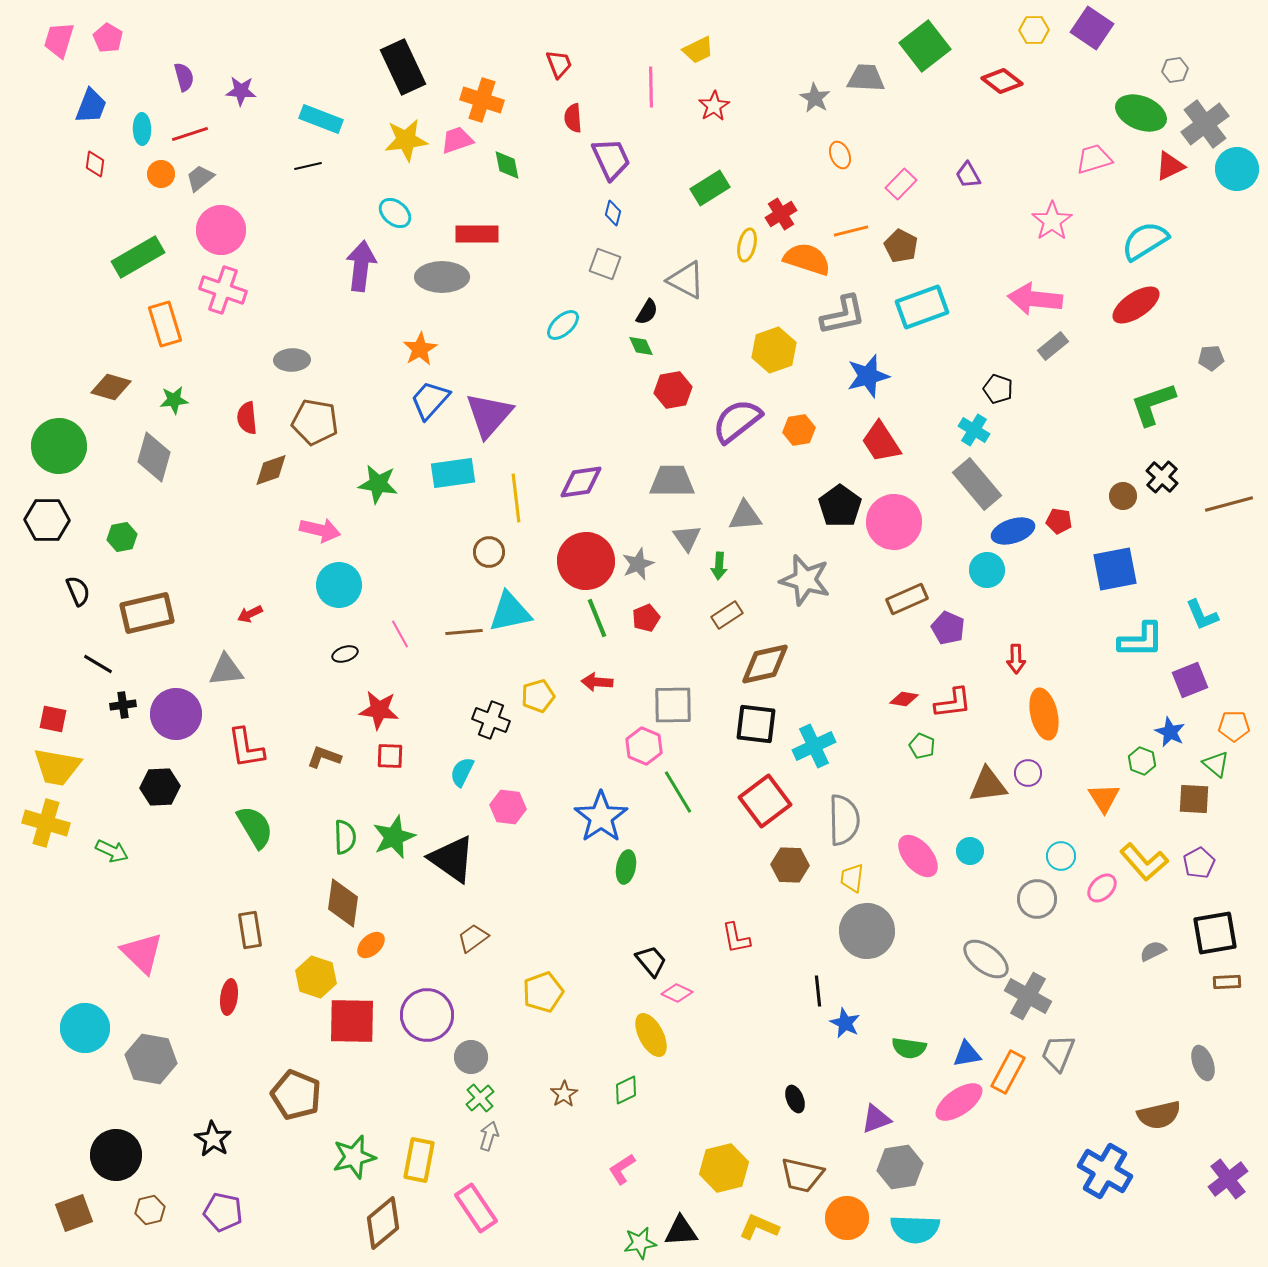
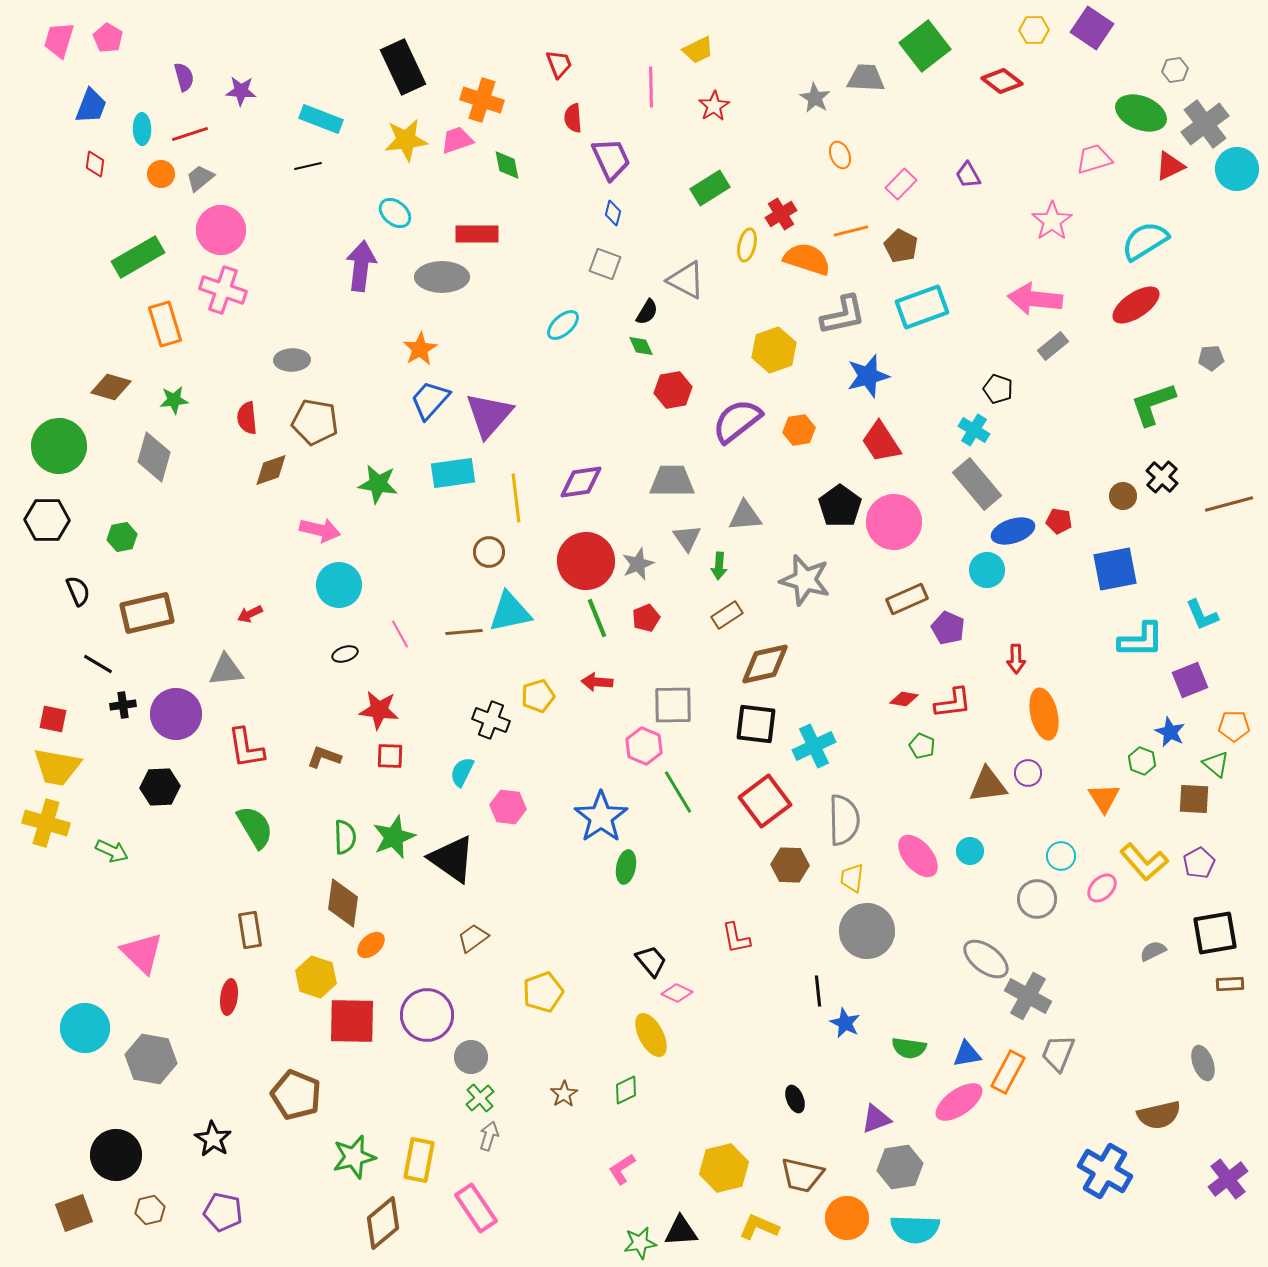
brown rectangle at (1227, 982): moved 3 px right, 2 px down
